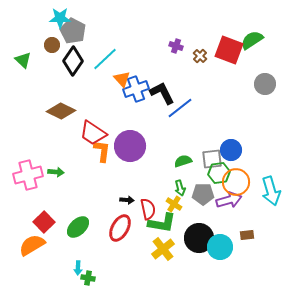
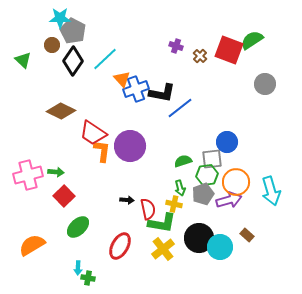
black L-shape at (162, 93): rotated 128 degrees clockwise
blue circle at (231, 150): moved 4 px left, 8 px up
green hexagon at (219, 173): moved 12 px left, 2 px down
gray pentagon at (203, 194): rotated 20 degrees counterclockwise
yellow cross at (174, 204): rotated 21 degrees counterclockwise
red square at (44, 222): moved 20 px right, 26 px up
red ellipse at (120, 228): moved 18 px down
brown rectangle at (247, 235): rotated 48 degrees clockwise
